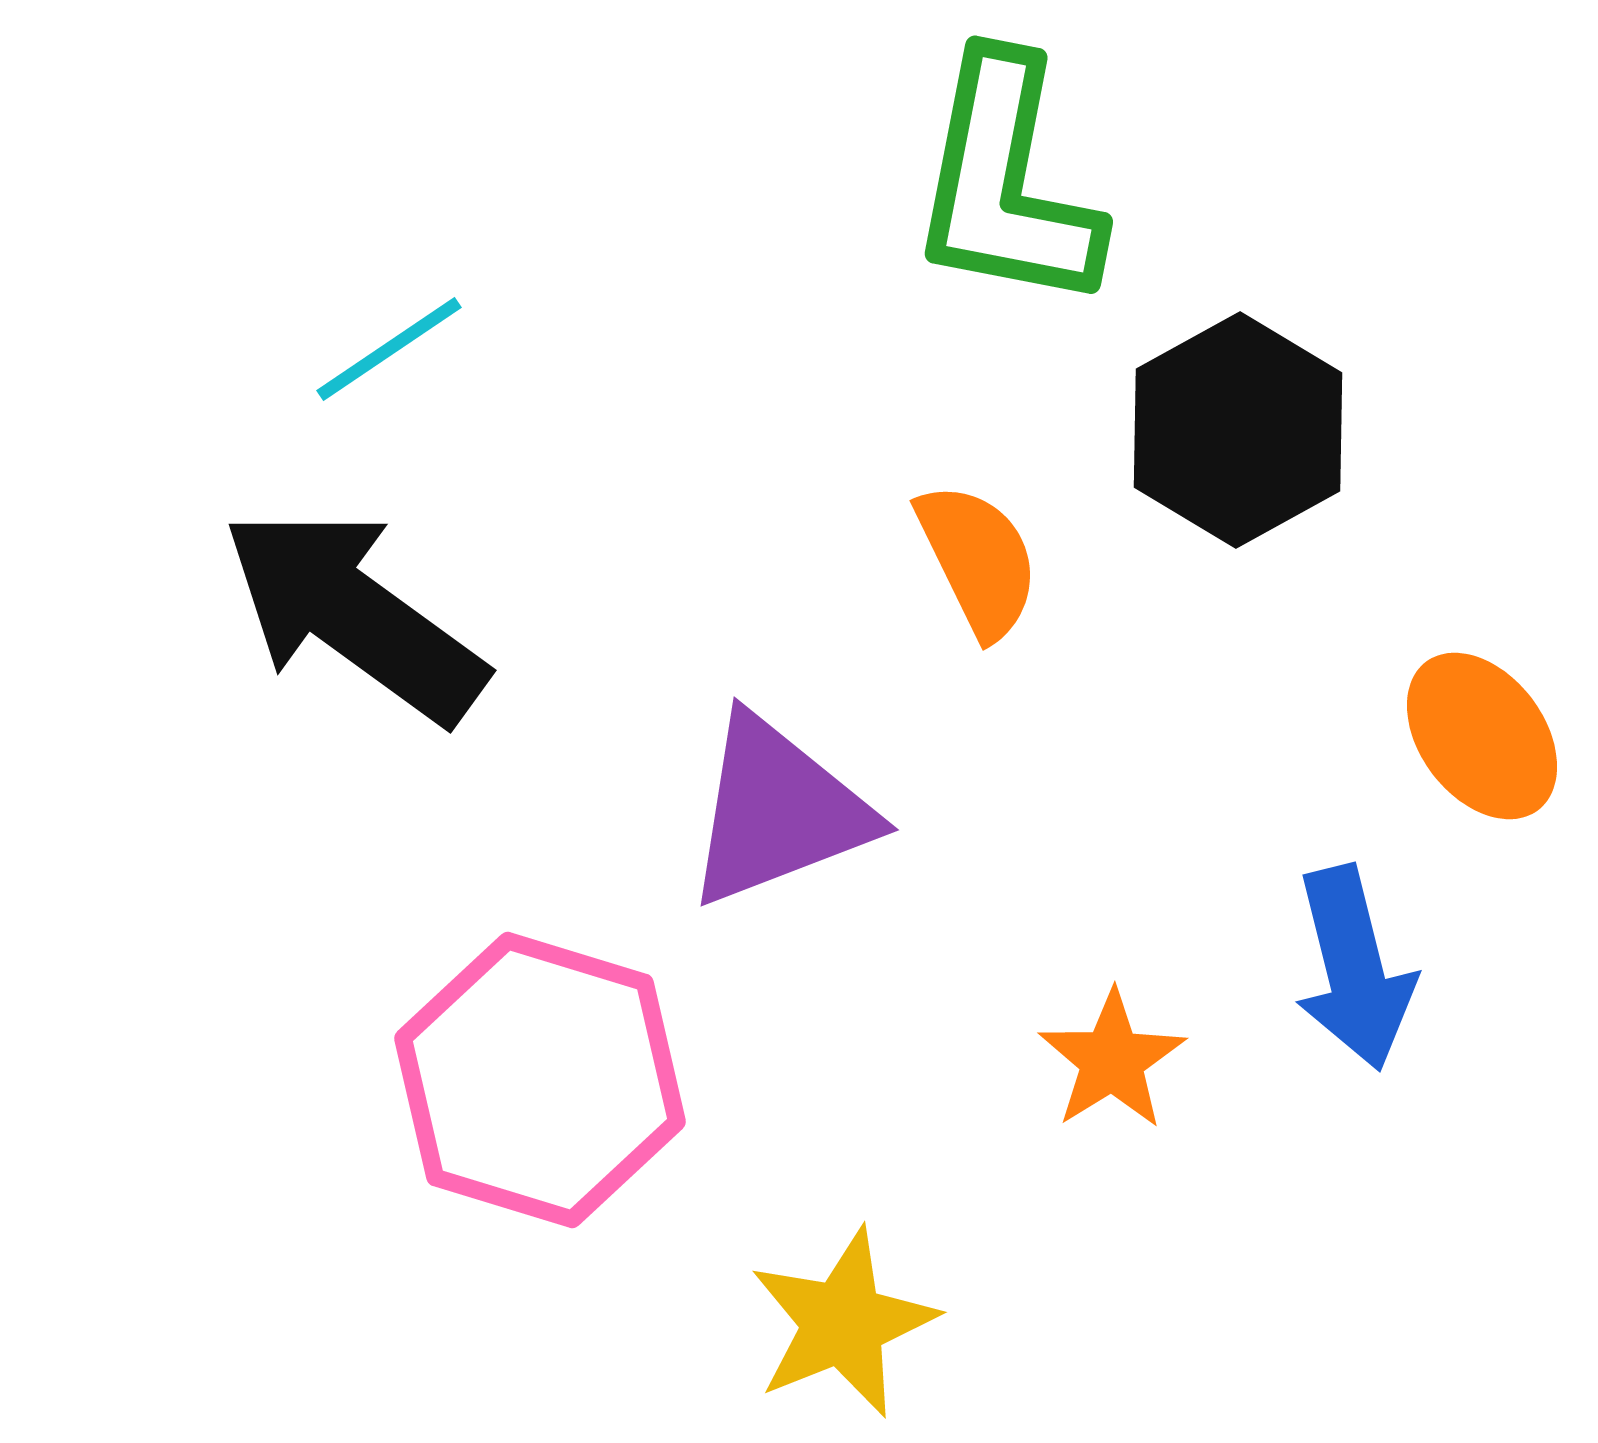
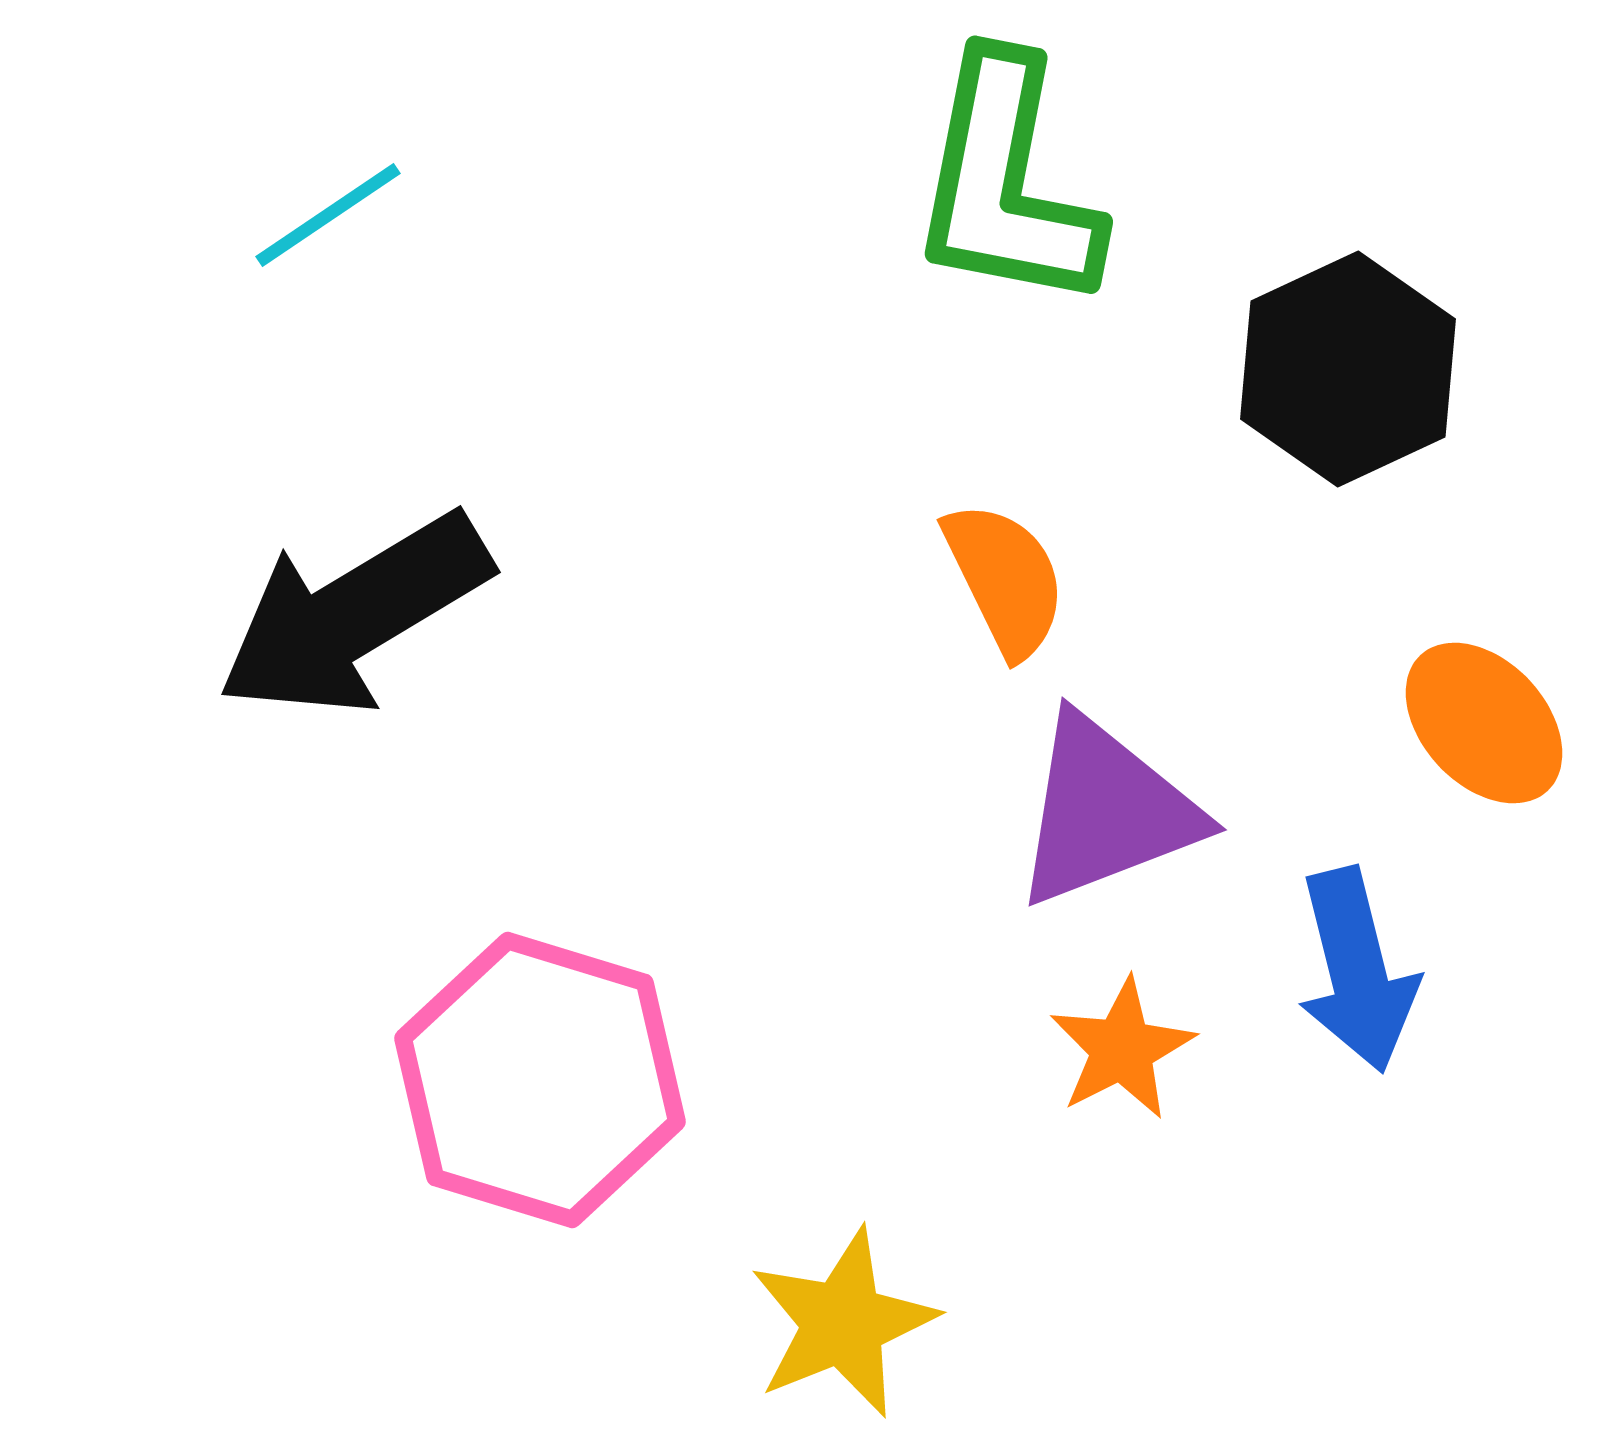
cyan line: moved 61 px left, 134 px up
black hexagon: moved 110 px right, 61 px up; rotated 4 degrees clockwise
orange semicircle: moved 27 px right, 19 px down
black arrow: rotated 67 degrees counterclockwise
orange ellipse: moved 2 px right, 13 px up; rotated 6 degrees counterclockwise
purple triangle: moved 328 px right
blue arrow: moved 3 px right, 2 px down
orange star: moved 10 px right, 11 px up; rotated 5 degrees clockwise
